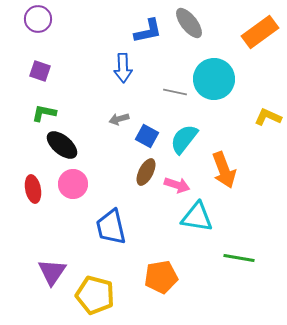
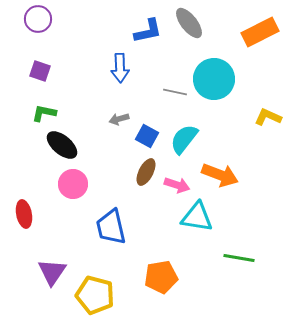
orange rectangle: rotated 9 degrees clockwise
blue arrow: moved 3 px left
orange arrow: moved 4 px left, 5 px down; rotated 48 degrees counterclockwise
red ellipse: moved 9 px left, 25 px down
